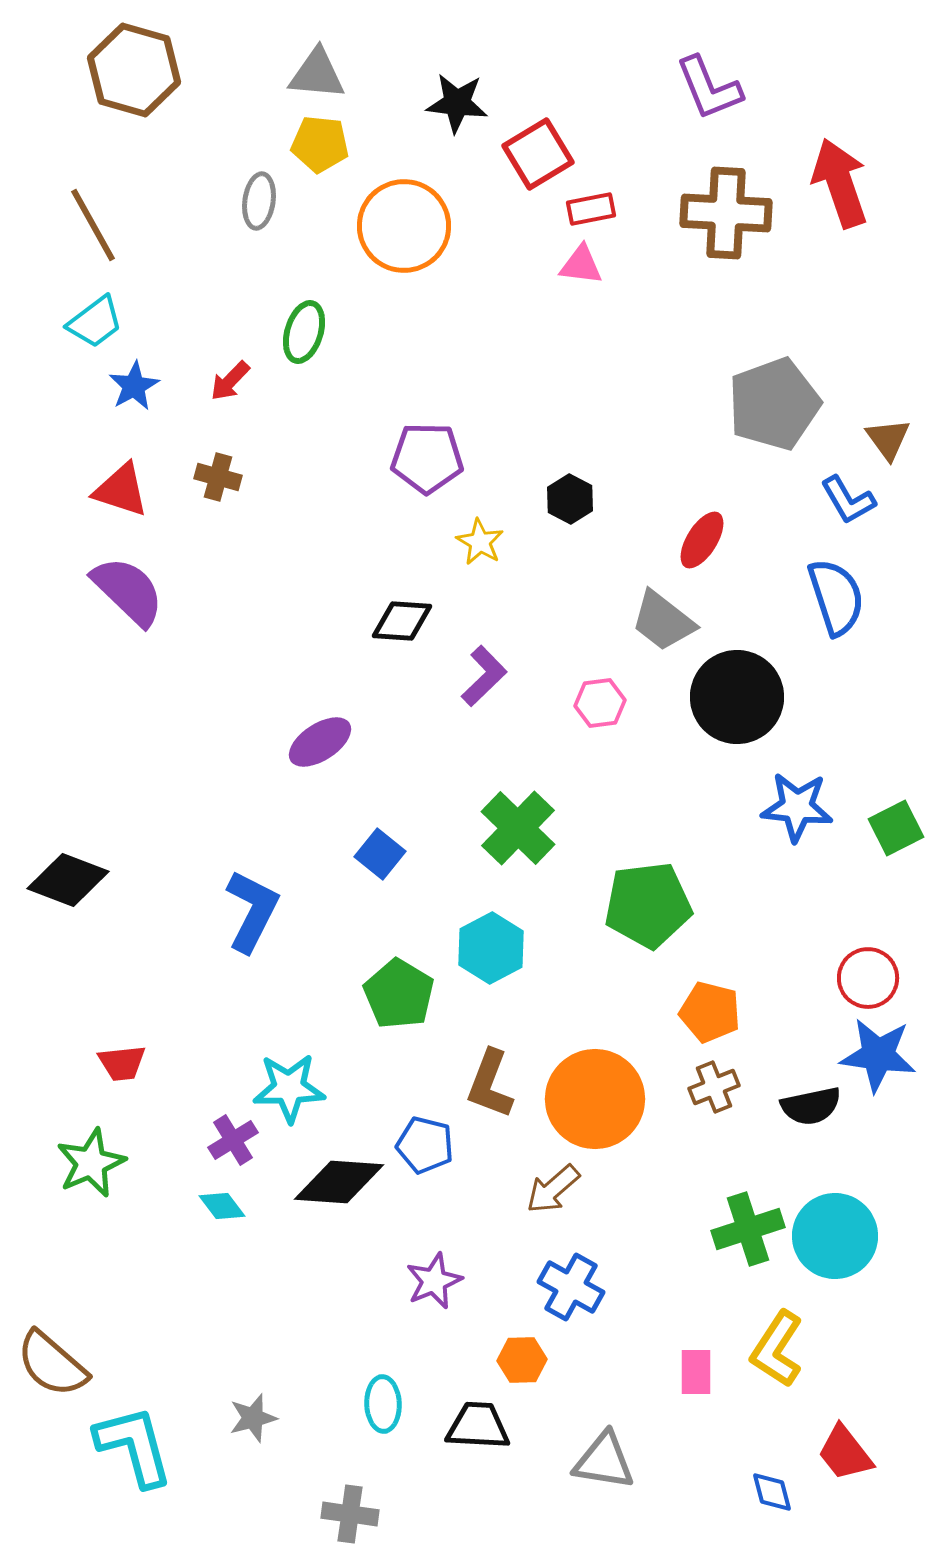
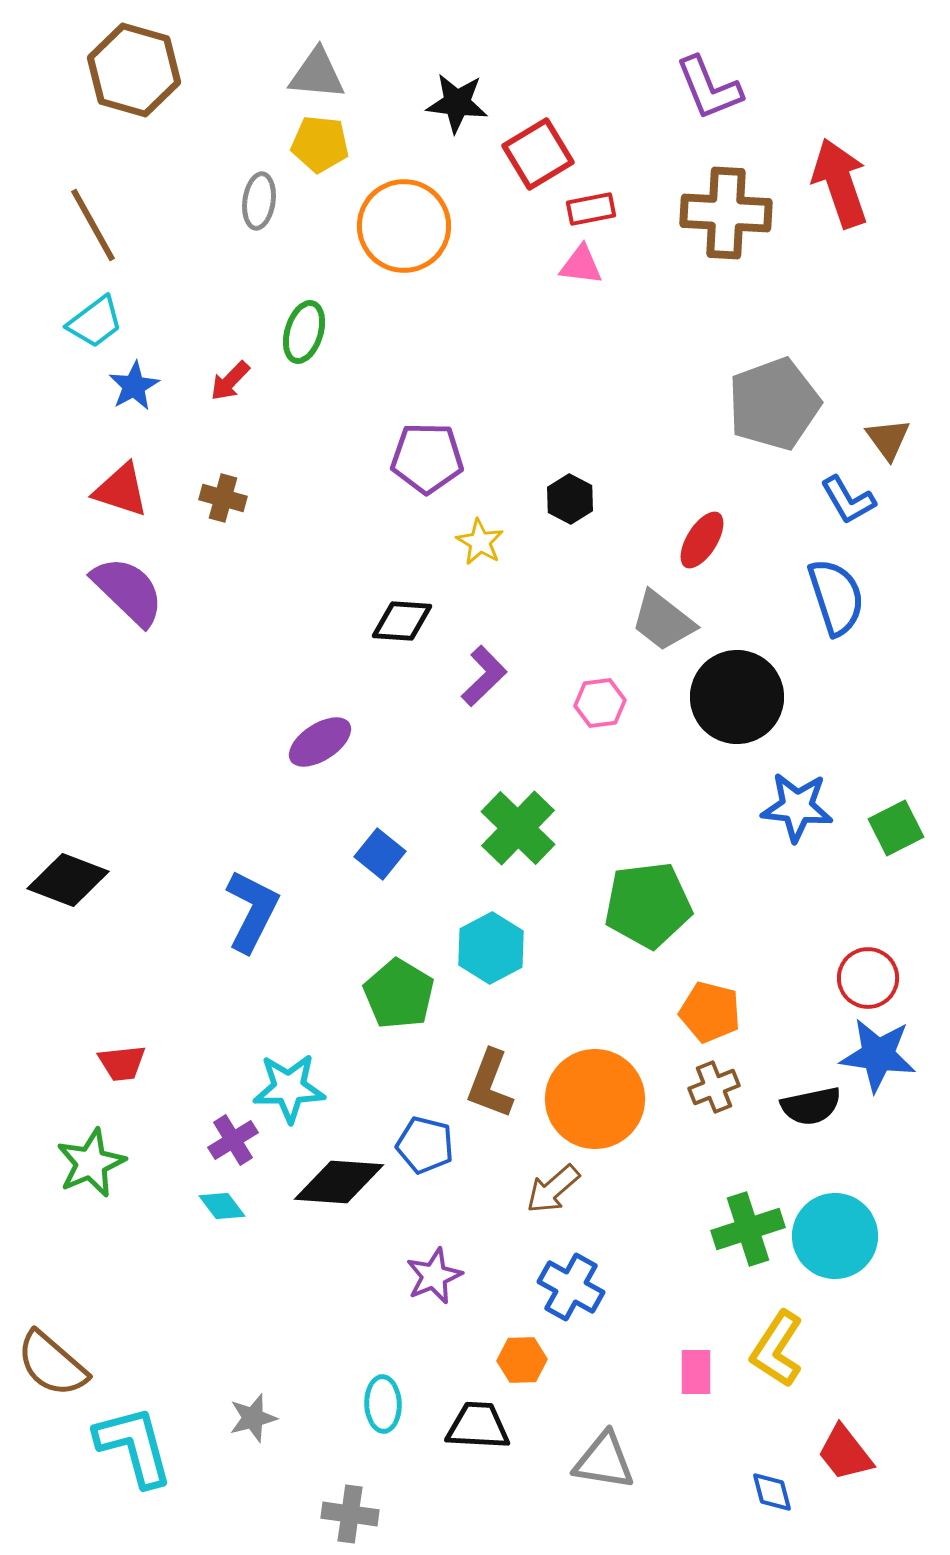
brown cross at (218, 477): moved 5 px right, 21 px down
purple star at (434, 1281): moved 5 px up
